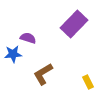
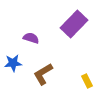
purple semicircle: moved 3 px right
blue star: moved 9 px down
yellow rectangle: moved 1 px left, 1 px up
